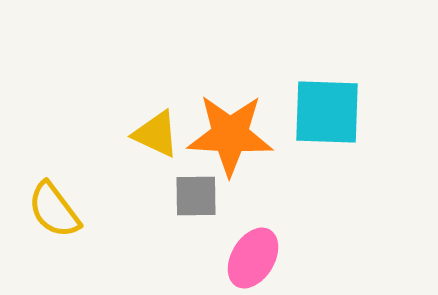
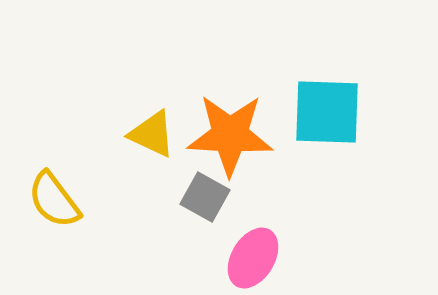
yellow triangle: moved 4 px left
gray square: moved 9 px right, 1 px down; rotated 30 degrees clockwise
yellow semicircle: moved 10 px up
